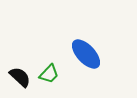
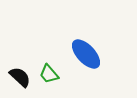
green trapezoid: rotated 95 degrees clockwise
